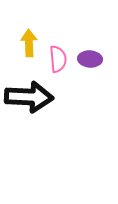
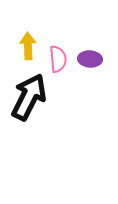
yellow arrow: moved 1 px left, 3 px down
black arrow: rotated 66 degrees counterclockwise
